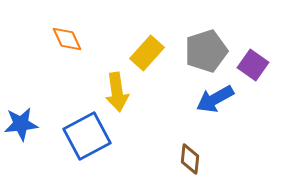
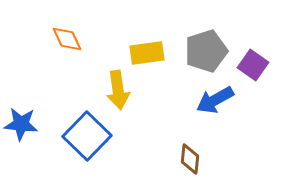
yellow rectangle: rotated 40 degrees clockwise
yellow arrow: moved 1 px right, 2 px up
blue arrow: moved 1 px down
blue star: rotated 12 degrees clockwise
blue square: rotated 18 degrees counterclockwise
